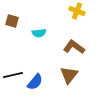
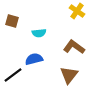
yellow cross: rotated 14 degrees clockwise
black line: rotated 24 degrees counterclockwise
blue semicircle: moved 1 px left, 23 px up; rotated 144 degrees counterclockwise
